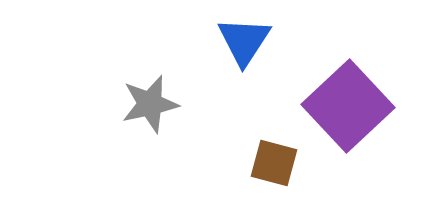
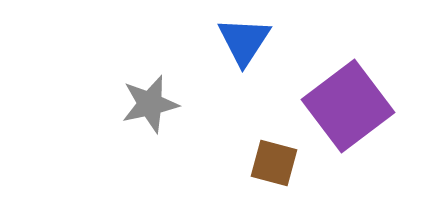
purple square: rotated 6 degrees clockwise
